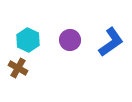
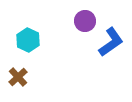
purple circle: moved 15 px right, 19 px up
brown cross: moved 9 px down; rotated 18 degrees clockwise
